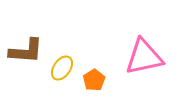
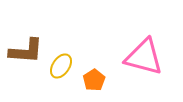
pink triangle: rotated 27 degrees clockwise
yellow ellipse: moved 1 px left, 2 px up
